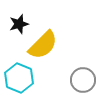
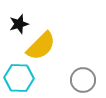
yellow semicircle: moved 2 px left, 1 px down
cyan hexagon: rotated 20 degrees counterclockwise
